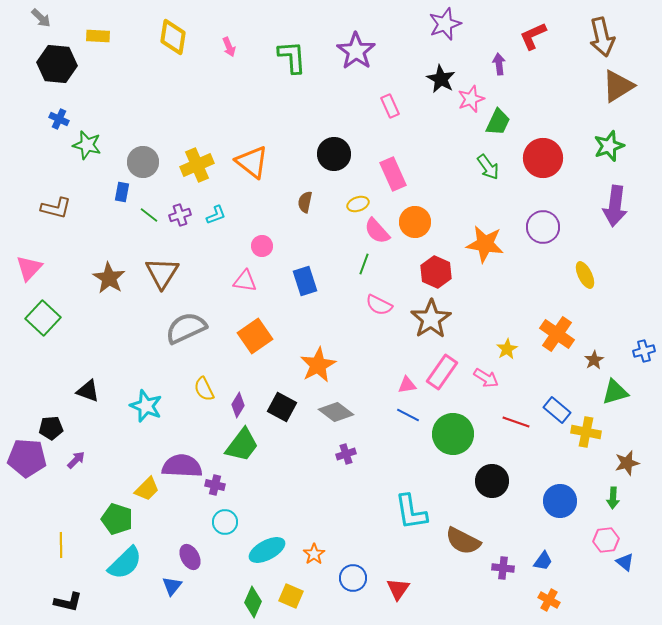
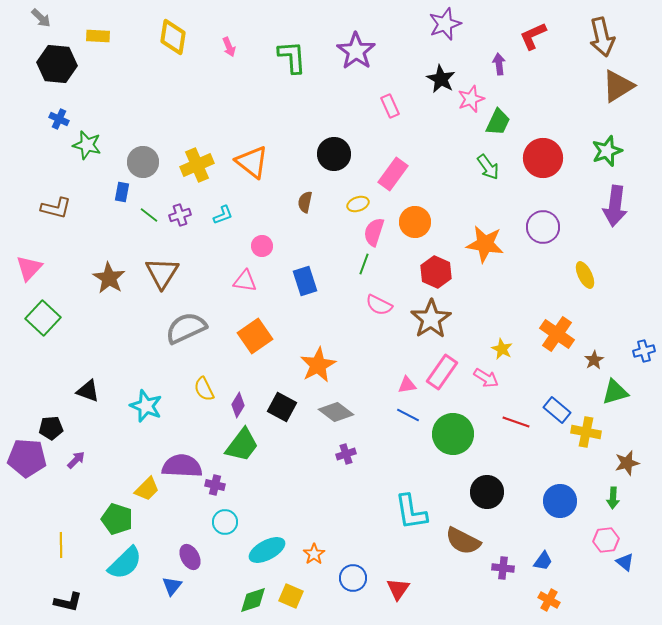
green star at (609, 146): moved 2 px left, 5 px down
pink rectangle at (393, 174): rotated 60 degrees clockwise
cyan L-shape at (216, 215): moved 7 px right
pink semicircle at (377, 231): moved 3 px left, 1 px down; rotated 60 degrees clockwise
yellow star at (507, 349): moved 5 px left; rotated 15 degrees counterclockwise
black circle at (492, 481): moved 5 px left, 11 px down
green diamond at (253, 602): moved 2 px up; rotated 48 degrees clockwise
